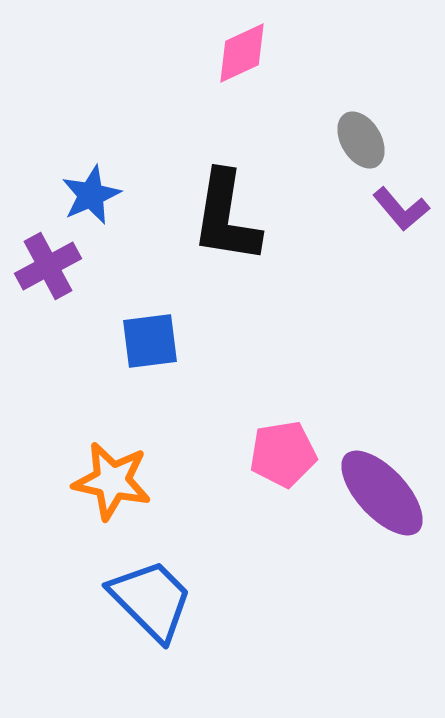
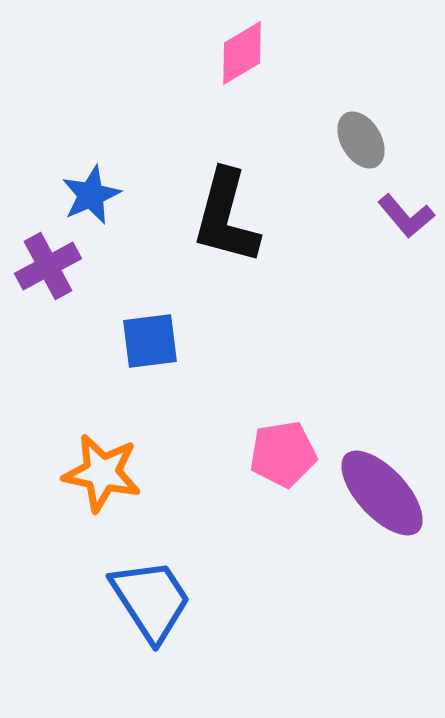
pink diamond: rotated 6 degrees counterclockwise
purple L-shape: moved 5 px right, 7 px down
black L-shape: rotated 6 degrees clockwise
orange star: moved 10 px left, 8 px up
blue trapezoid: rotated 12 degrees clockwise
